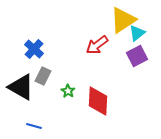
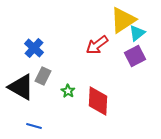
blue cross: moved 1 px up
purple square: moved 2 px left
